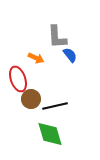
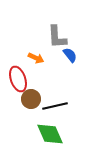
green diamond: rotated 8 degrees counterclockwise
